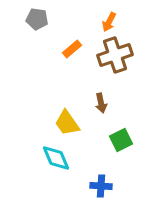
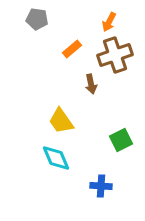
brown arrow: moved 10 px left, 19 px up
yellow trapezoid: moved 6 px left, 2 px up
